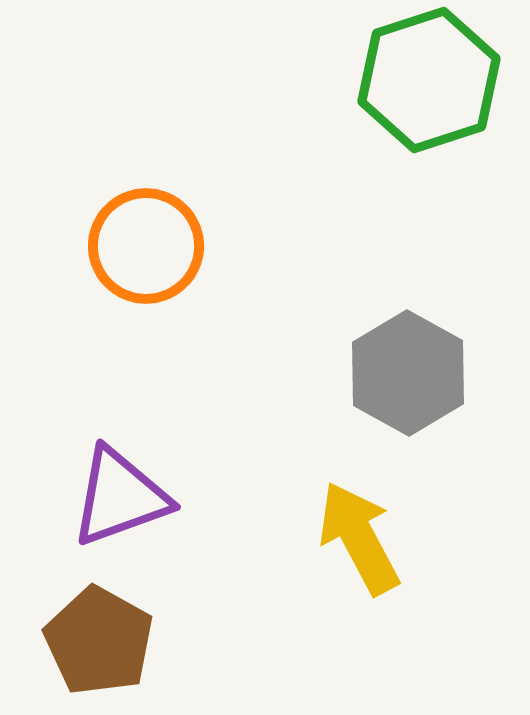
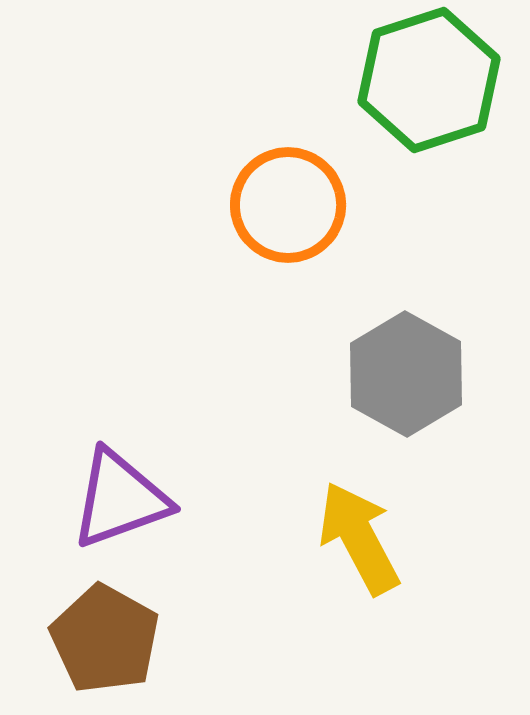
orange circle: moved 142 px right, 41 px up
gray hexagon: moved 2 px left, 1 px down
purple triangle: moved 2 px down
brown pentagon: moved 6 px right, 2 px up
